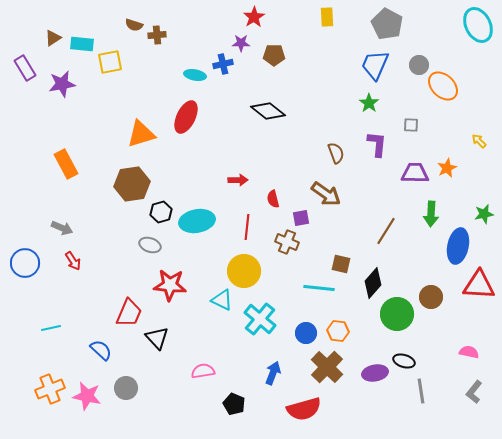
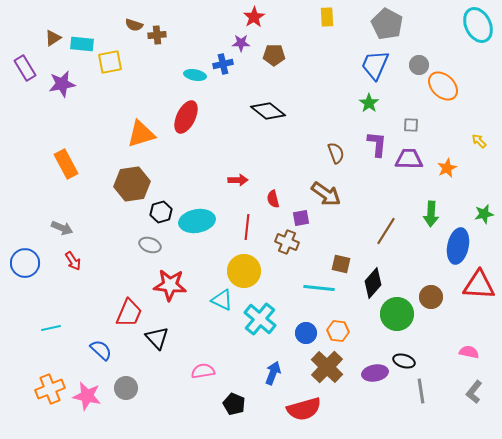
purple trapezoid at (415, 173): moved 6 px left, 14 px up
